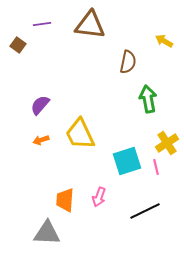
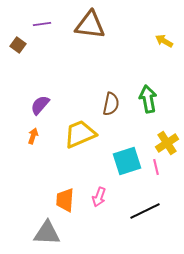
brown semicircle: moved 17 px left, 42 px down
yellow trapezoid: rotated 92 degrees clockwise
orange arrow: moved 8 px left, 4 px up; rotated 126 degrees clockwise
